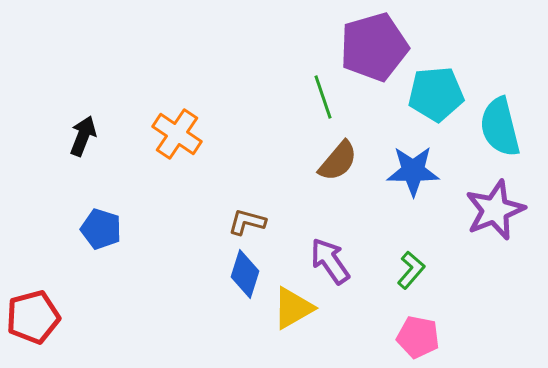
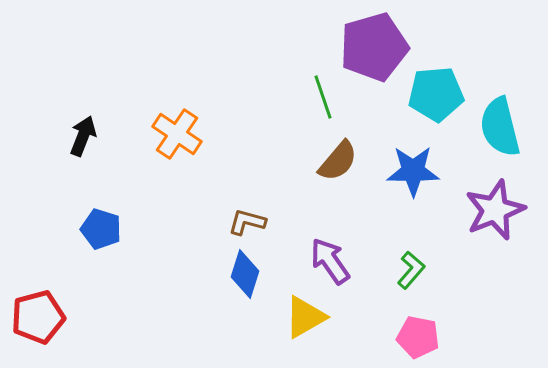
yellow triangle: moved 12 px right, 9 px down
red pentagon: moved 5 px right
